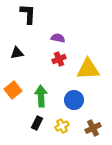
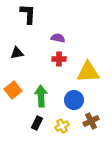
red cross: rotated 24 degrees clockwise
yellow triangle: moved 3 px down
brown cross: moved 2 px left, 7 px up
